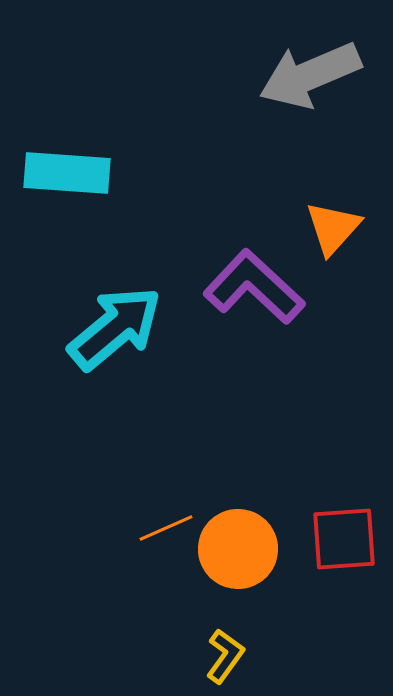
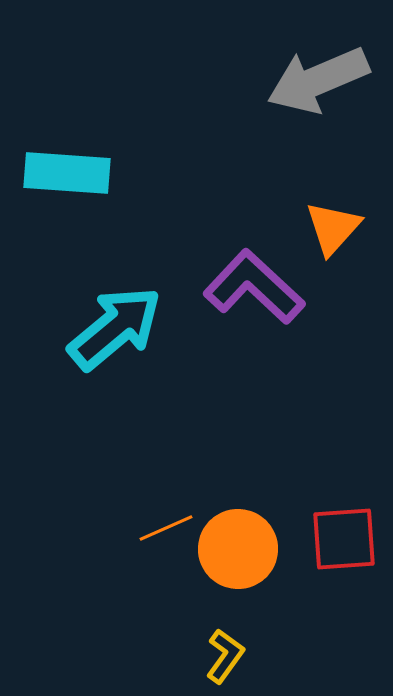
gray arrow: moved 8 px right, 5 px down
